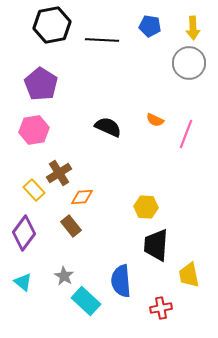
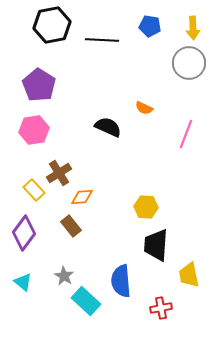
purple pentagon: moved 2 px left, 1 px down
orange semicircle: moved 11 px left, 12 px up
